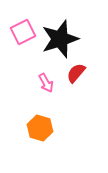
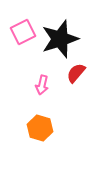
pink arrow: moved 4 px left, 2 px down; rotated 42 degrees clockwise
